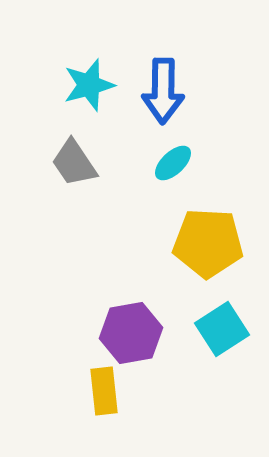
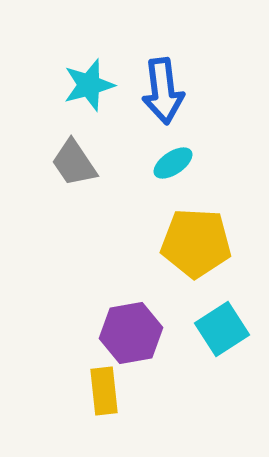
blue arrow: rotated 8 degrees counterclockwise
cyan ellipse: rotated 9 degrees clockwise
yellow pentagon: moved 12 px left
